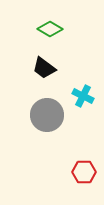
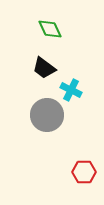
green diamond: rotated 35 degrees clockwise
cyan cross: moved 12 px left, 6 px up
